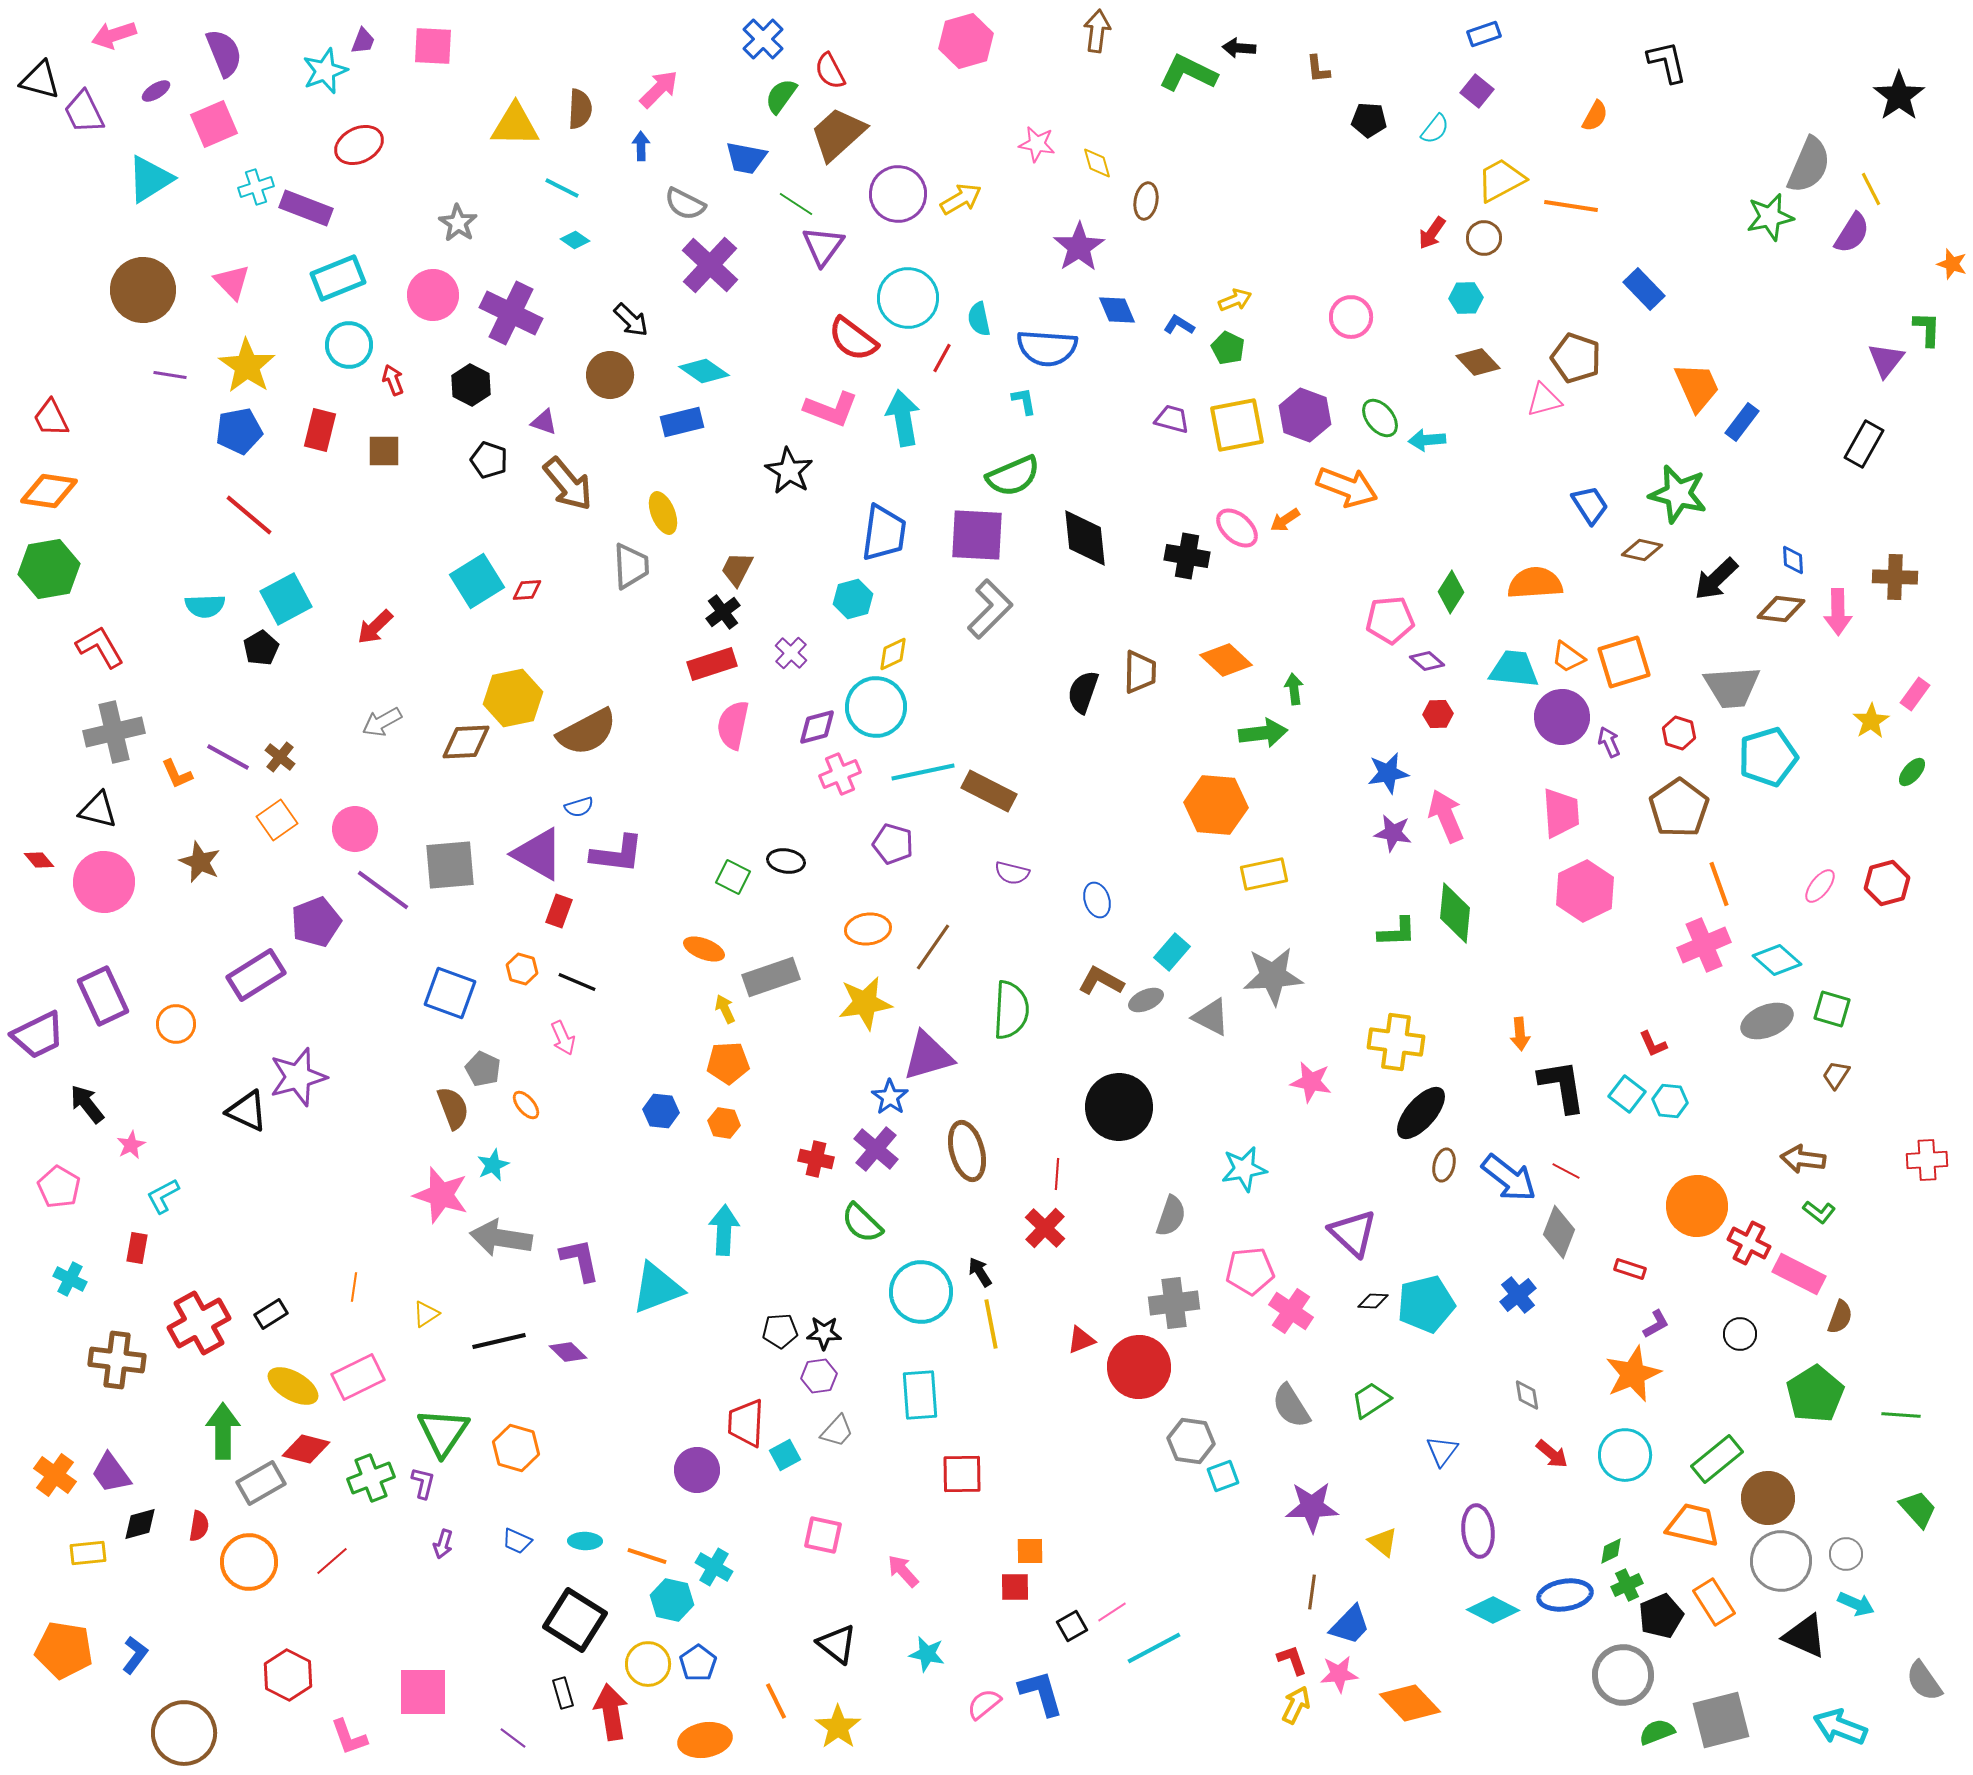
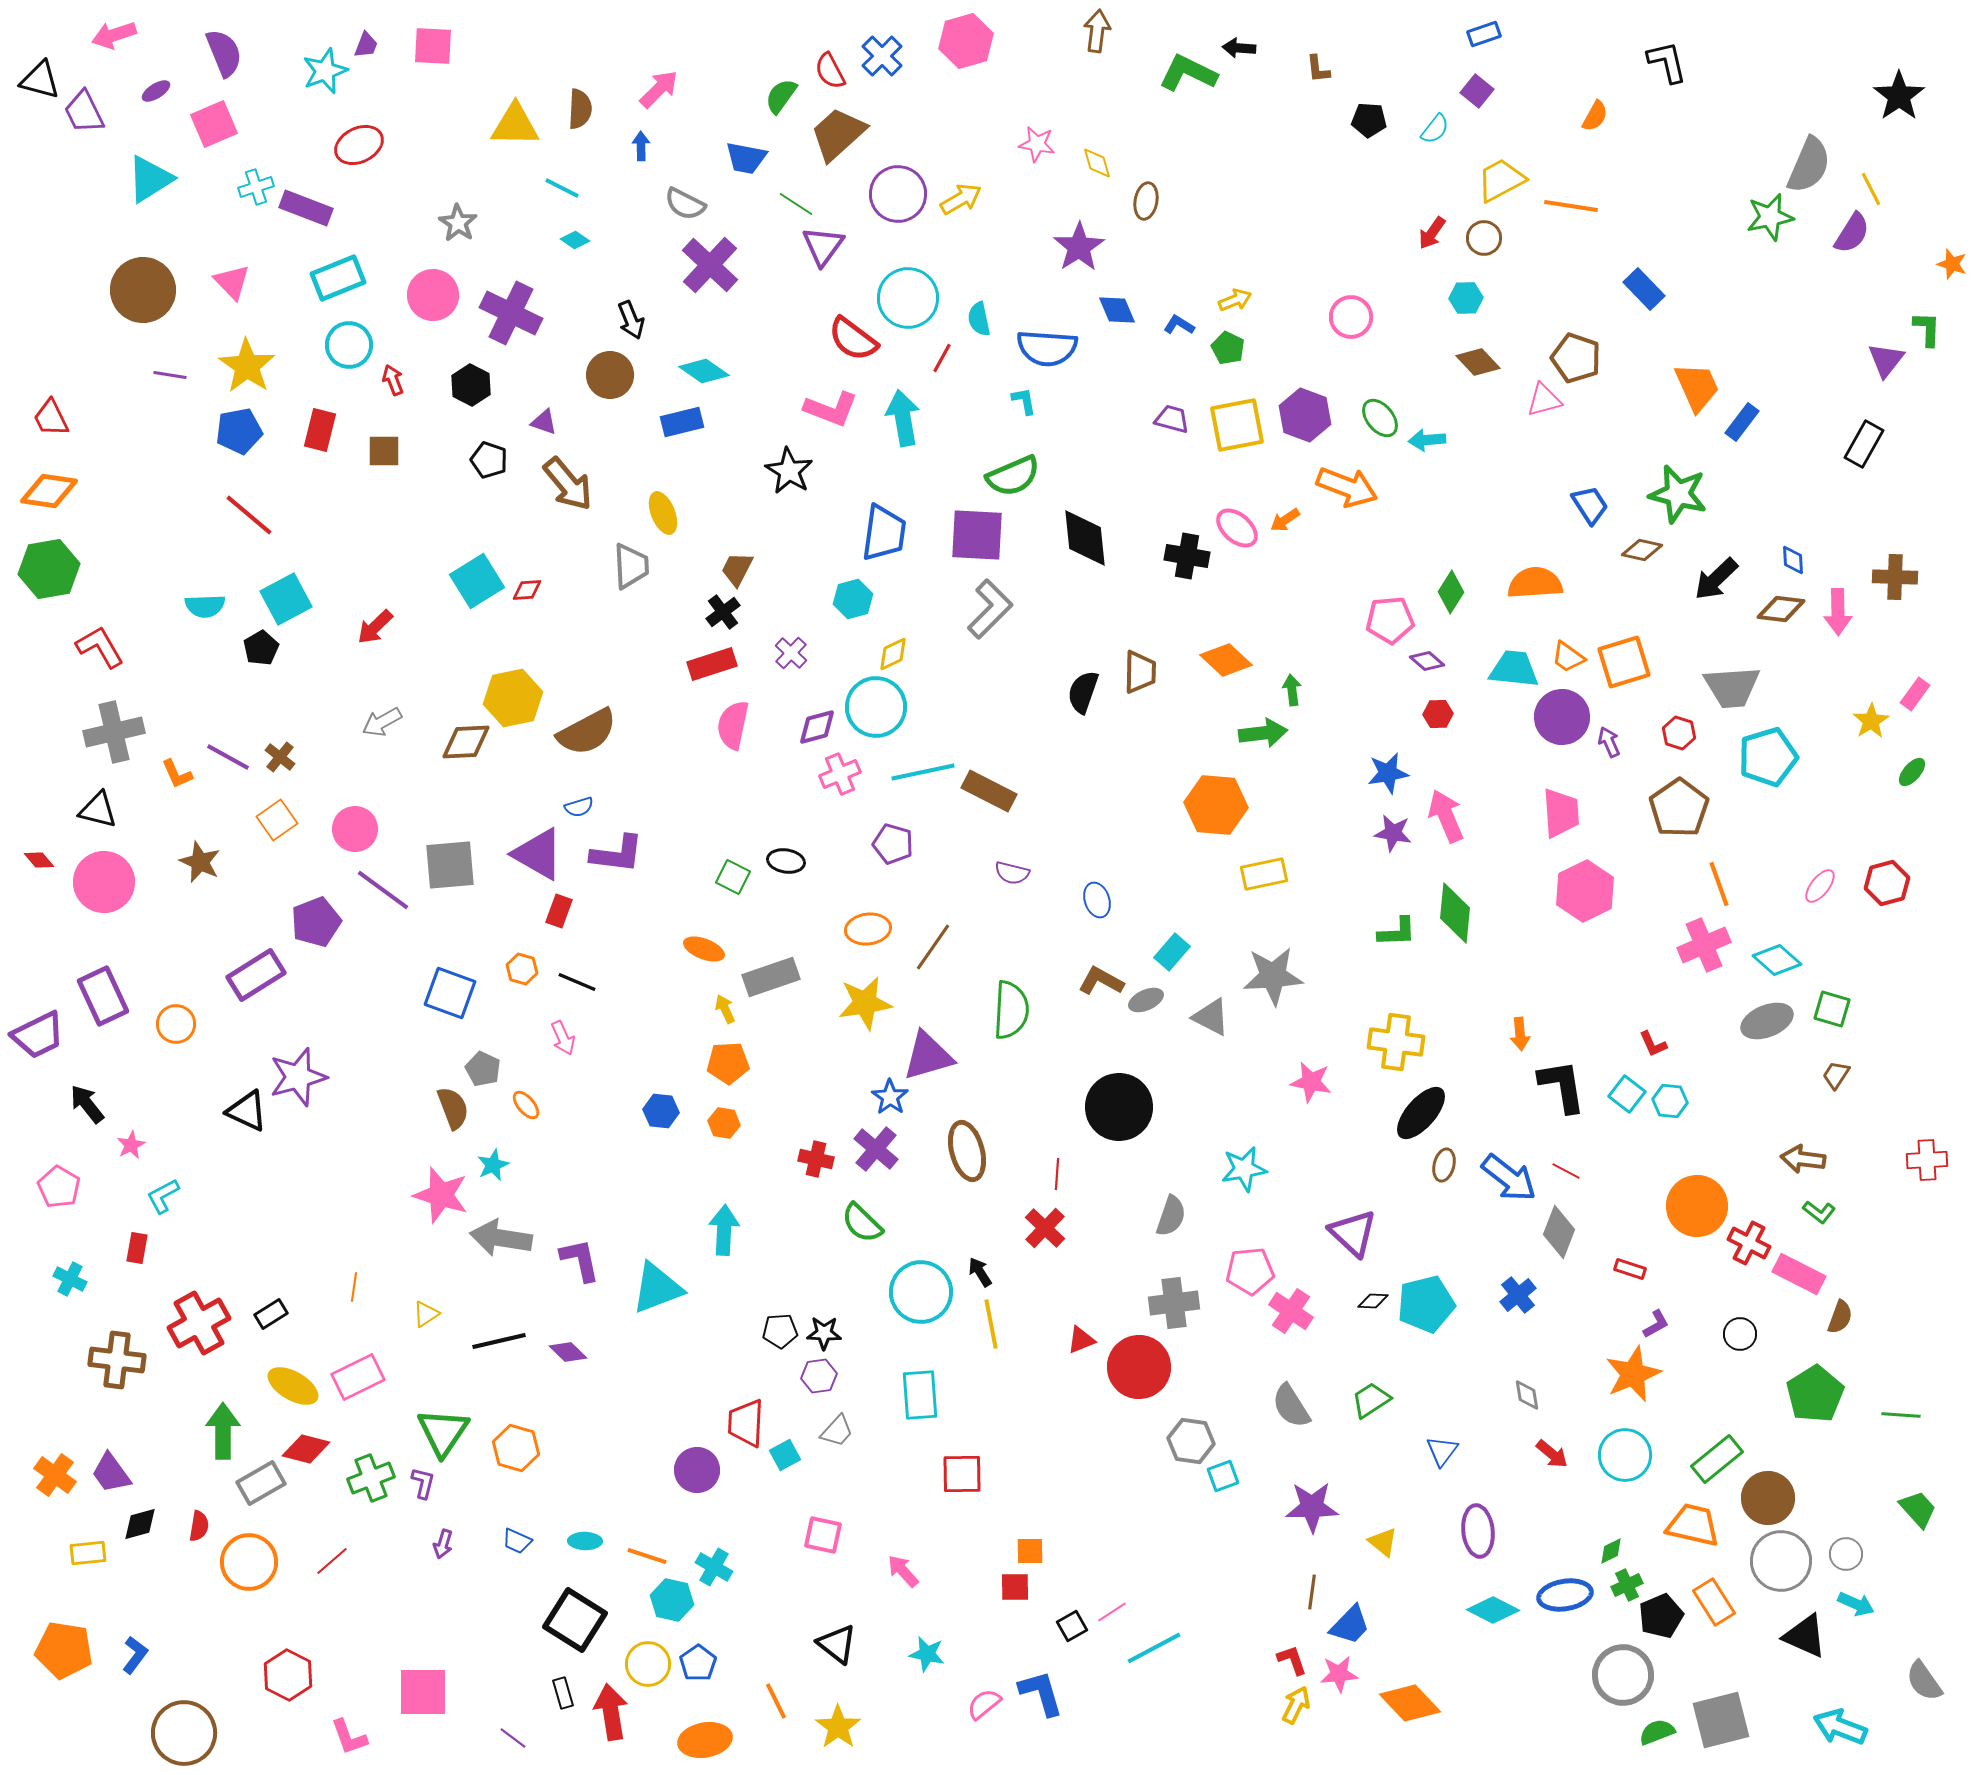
blue cross at (763, 39): moved 119 px right, 17 px down
purple trapezoid at (363, 41): moved 3 px right, 4 px down
black arrow at (631, 320): rotated 24 degrees clockwise
green arrow at (1294, 689): moved 2 px left, 1 px down
